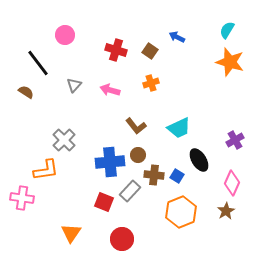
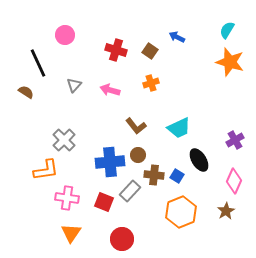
black line: rotated 12 degrees clockwise
pink diamond: moved 2 px right, 2 px up
pink cross: moved 45 px right
